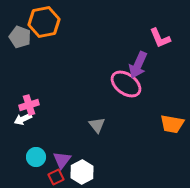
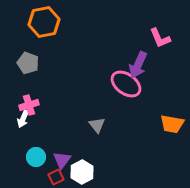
gray pentagon: moved 8 px right, 26 px down
white arrow: rotated 42 degrees counterclockwise
